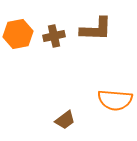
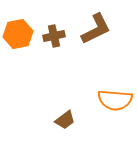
brown L-shape: rotated 28 degrees counterclockwise
